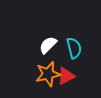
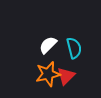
red triangle: rotated 18 degrees counterclockwise
